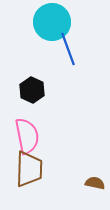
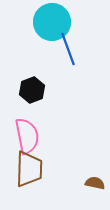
black hexagon: rotated 15 degrees clockwise
